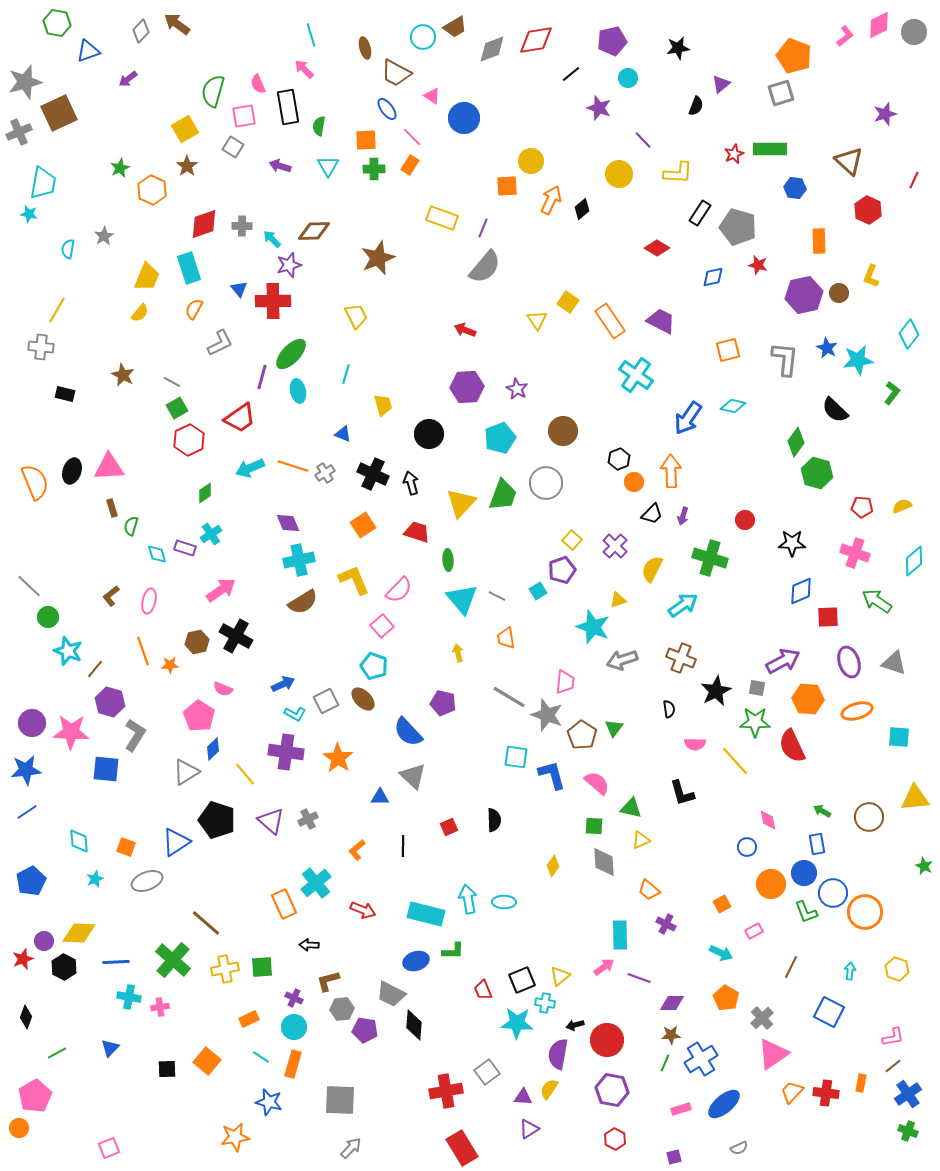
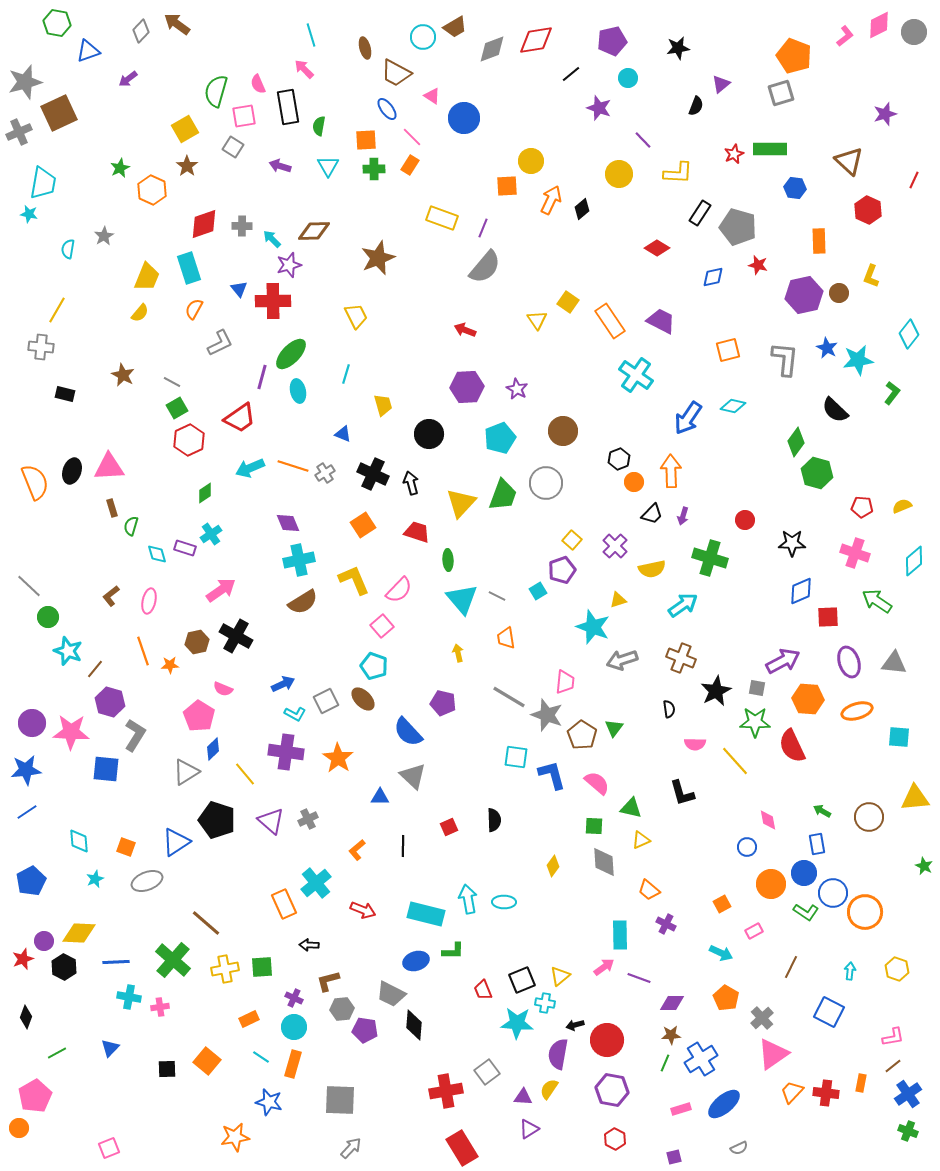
green semicircle at (213, 91): moved 3 px right
yellow semicircle at (652, 569): rotated 128 degrees counterclockwise
gray triangle at (894, 663): rotated 12 degrees counterclockwise
green L-shape at (806, 912): rotated 35 degrees counterclockwise
